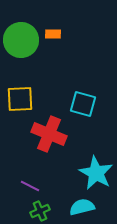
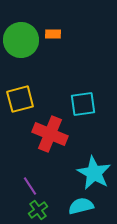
yellow square: rotated 12 degrees counterclockwise
cyan square: rotated 24 degrees counterclockwise
red cross: moved 1 px right
cyan star: moved 2 px left
purple line: rotated 30 degrees clockwise
cyan semicircle: moved 1 px left, 1 px up
green cross: moved 2 px left, 1 px up; rotated 12 degrees counterclockwise
